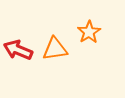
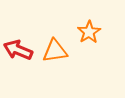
orange triangle: moved 2 px down
